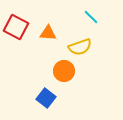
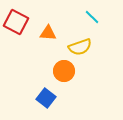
cyan line: moved 1 px right
red square: moved 5 px up
